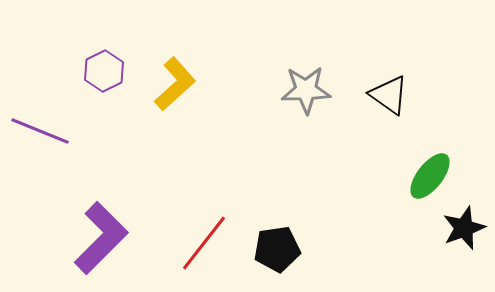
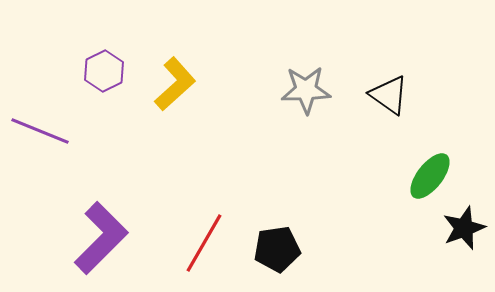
red line: rotated 8 degrees counterclockwise
